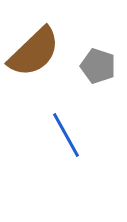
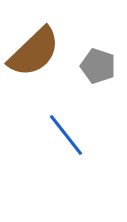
blue line: rotated 9 degrees counterclockwise
